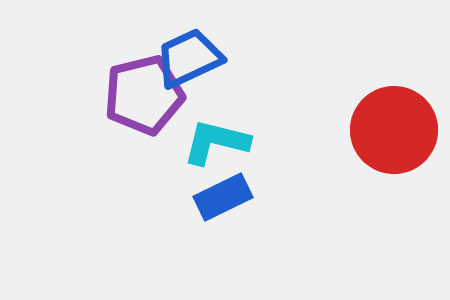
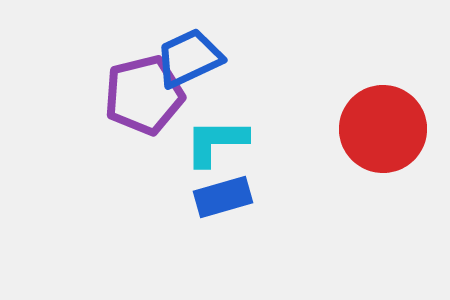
red circle: moved 11 px left, 1 px up
cyan L-shape: rotated 14 degrees counterclockwise
blue rectangle: rotated 10 degrees clockwise
